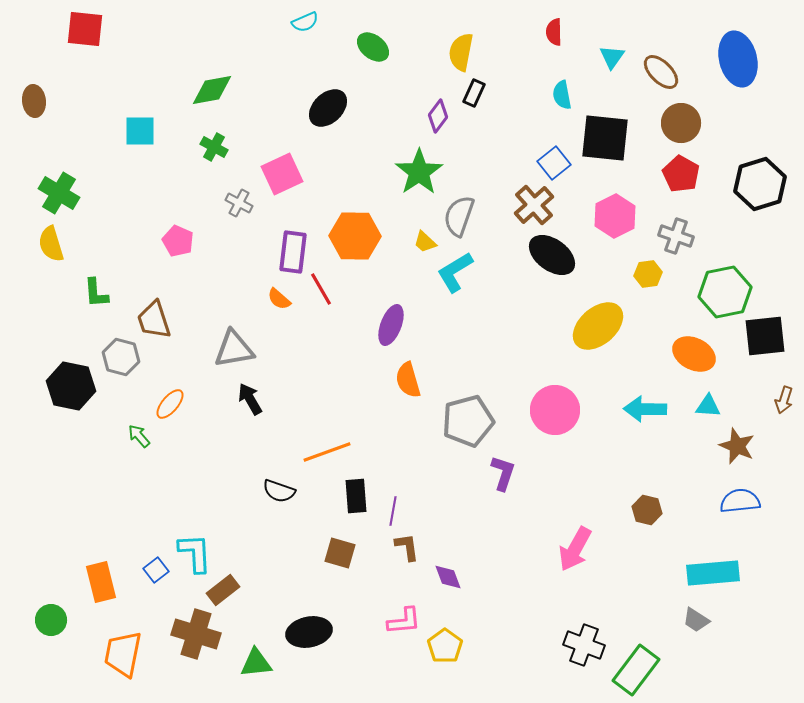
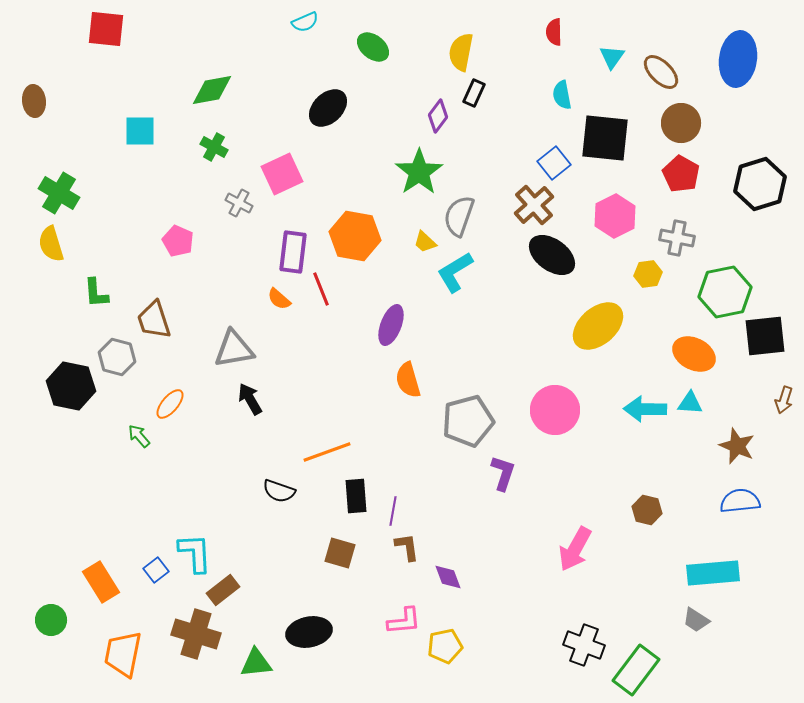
red square at (85, 29): moved 21 px right
blue ellipse at (738, 59): rotated 22 degrees clockwise
orange hexagon at (355, 236): rotated 9 degrees clockwise
gray cross at (676, 236): moved 1 px right, 2 px down; rotated 8 degrees counterclockwise
red line at (321, 289): rotated 8 degrees clockwise
gray hexagon at (121, 357): moved 4 px left
cyan triangle at (708, 406): moved 18 px left, 3 px up
orange rectangle at (101, 582): rotated 18 degrees counterclockwise
yellow pentagon at (445, 646): rotated 24 degrees clockwise
